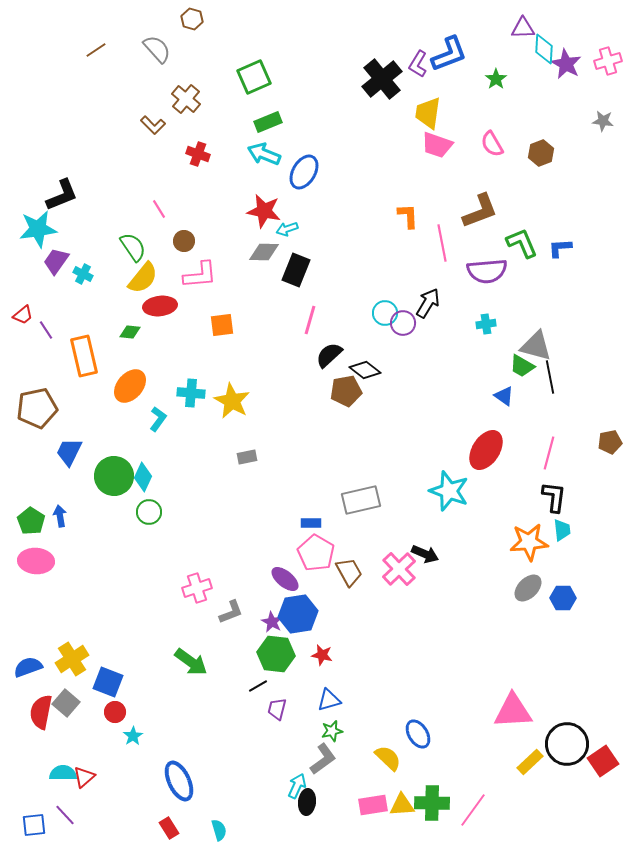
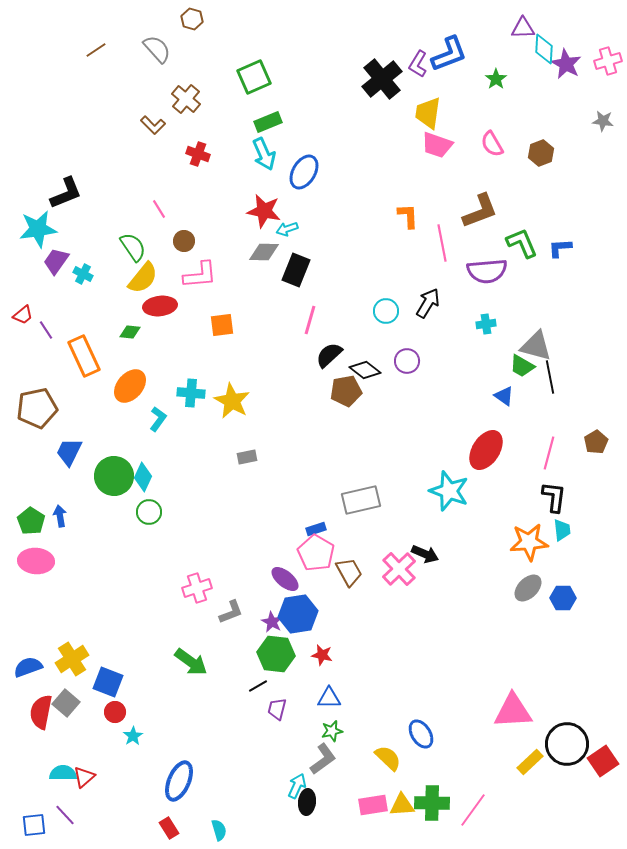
cyan arrow at (264, 154): rotated 136 degrees counterclockwise
black L-shape at (62, 195): moved 4 px right, 2 px up
cyan circle at (385, 313): moved 1 px right, 2 px up
purple circle at (403, 323): moved 4 px right, 38 px down
orange rectangle at (84, 356): rotated 12 degrees counterclockwise
brown pentagon at (610, 442): moved 14 px left; rotated 20 degrees counterclockwise
blue rectangle at (311, 523): moved 5 px right, 6 px down; rotated 18 degrees counterclockwise
blue triangle at (329, 700): moved 2 px up; rotated 15 degrees clockwise
blue ellipse at (418, 734): moved 3 px right
blue ellipse at (179, 781): rotated 48 degrees clockwise
